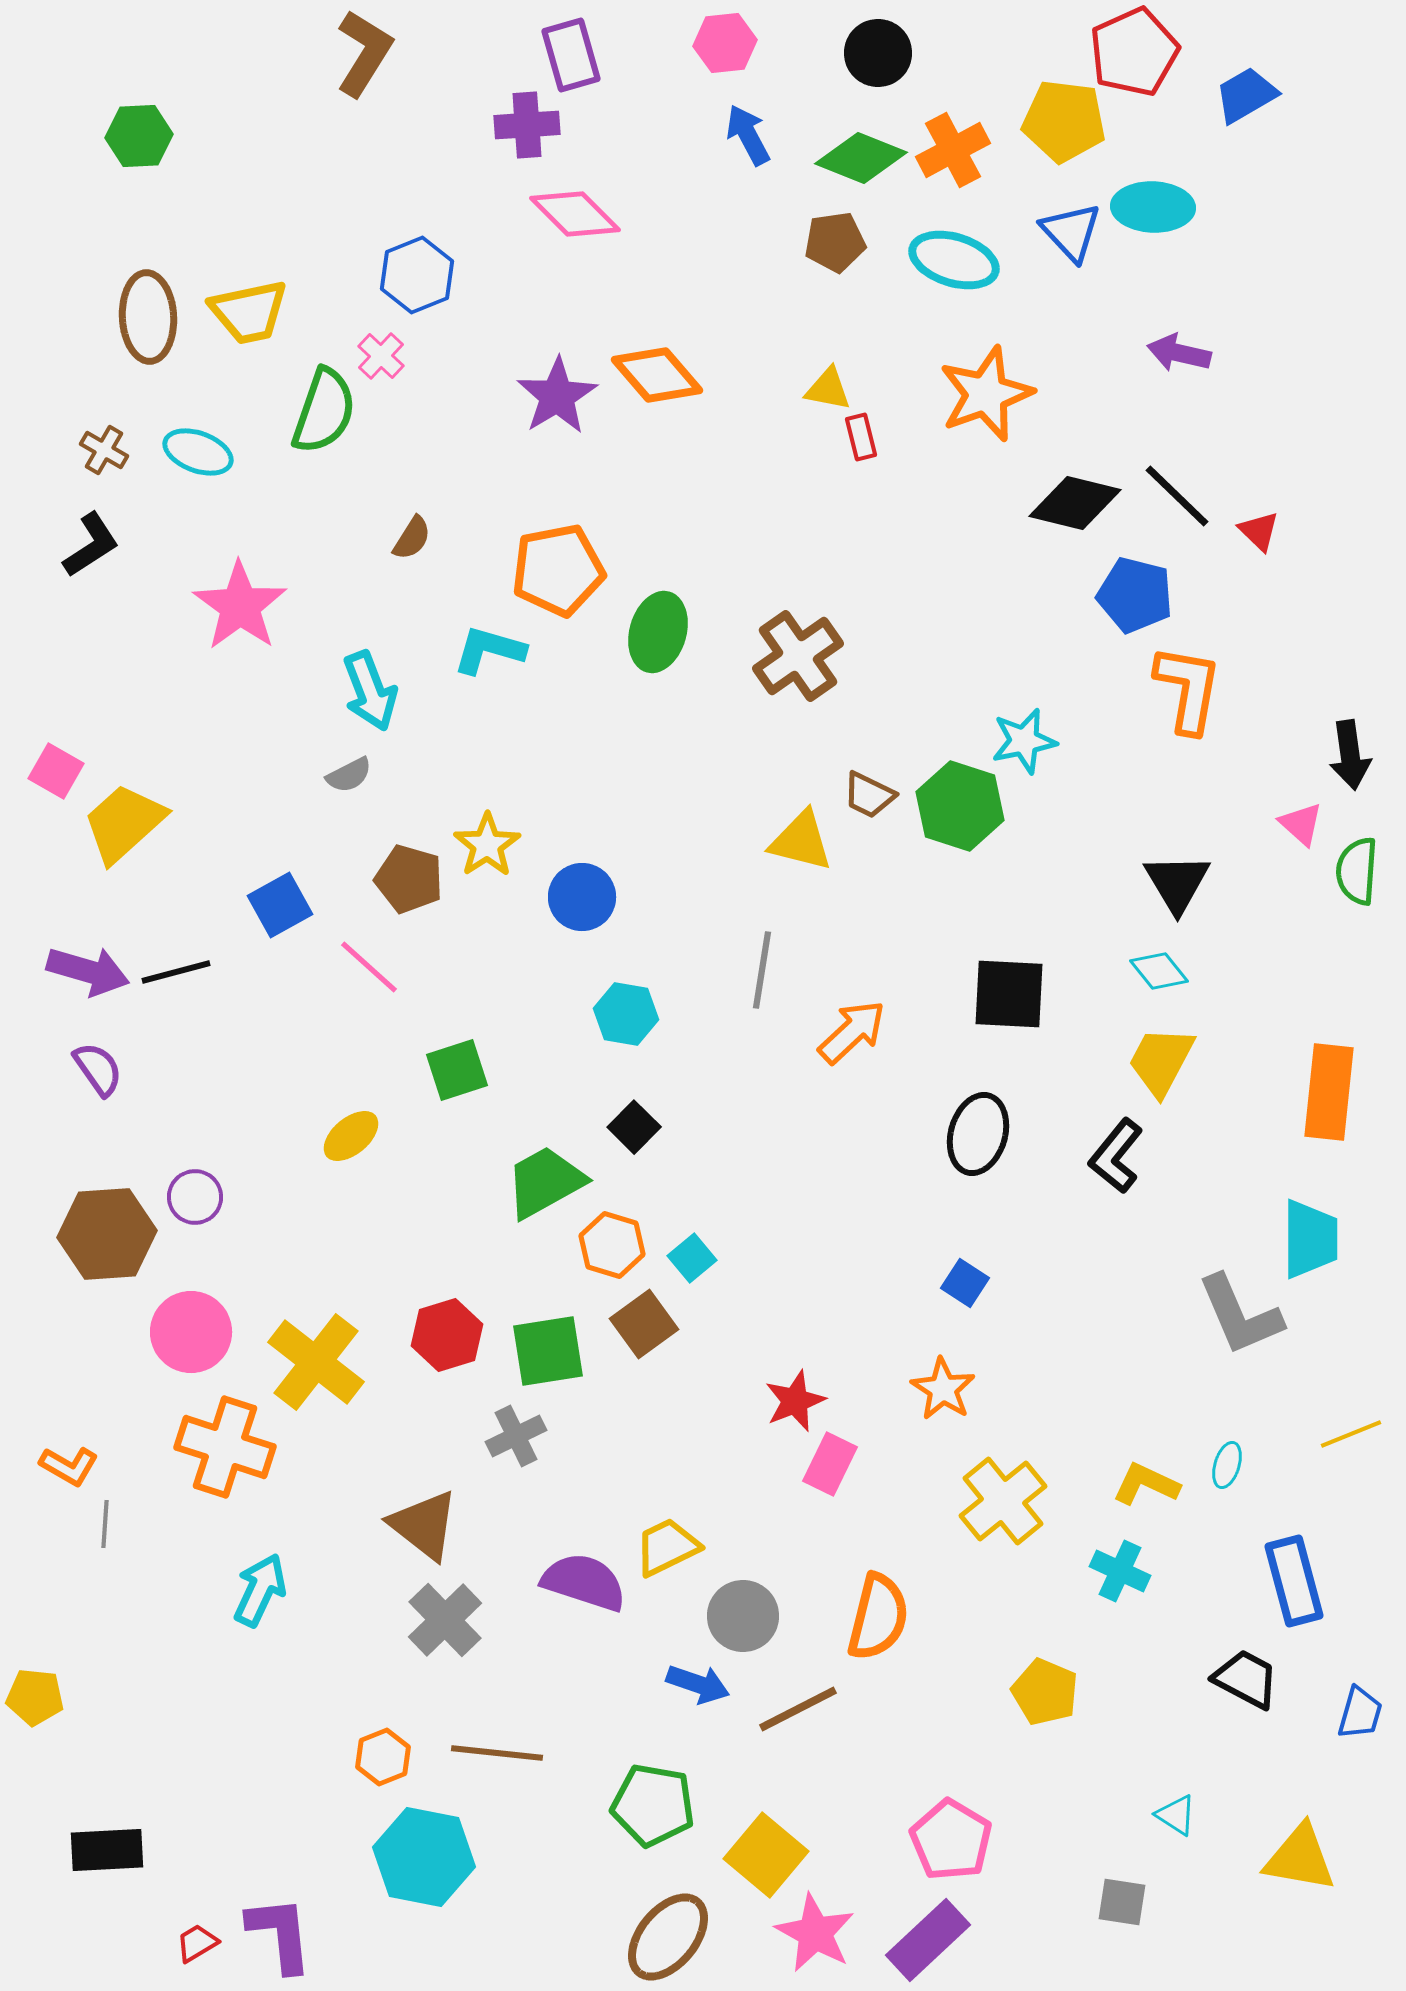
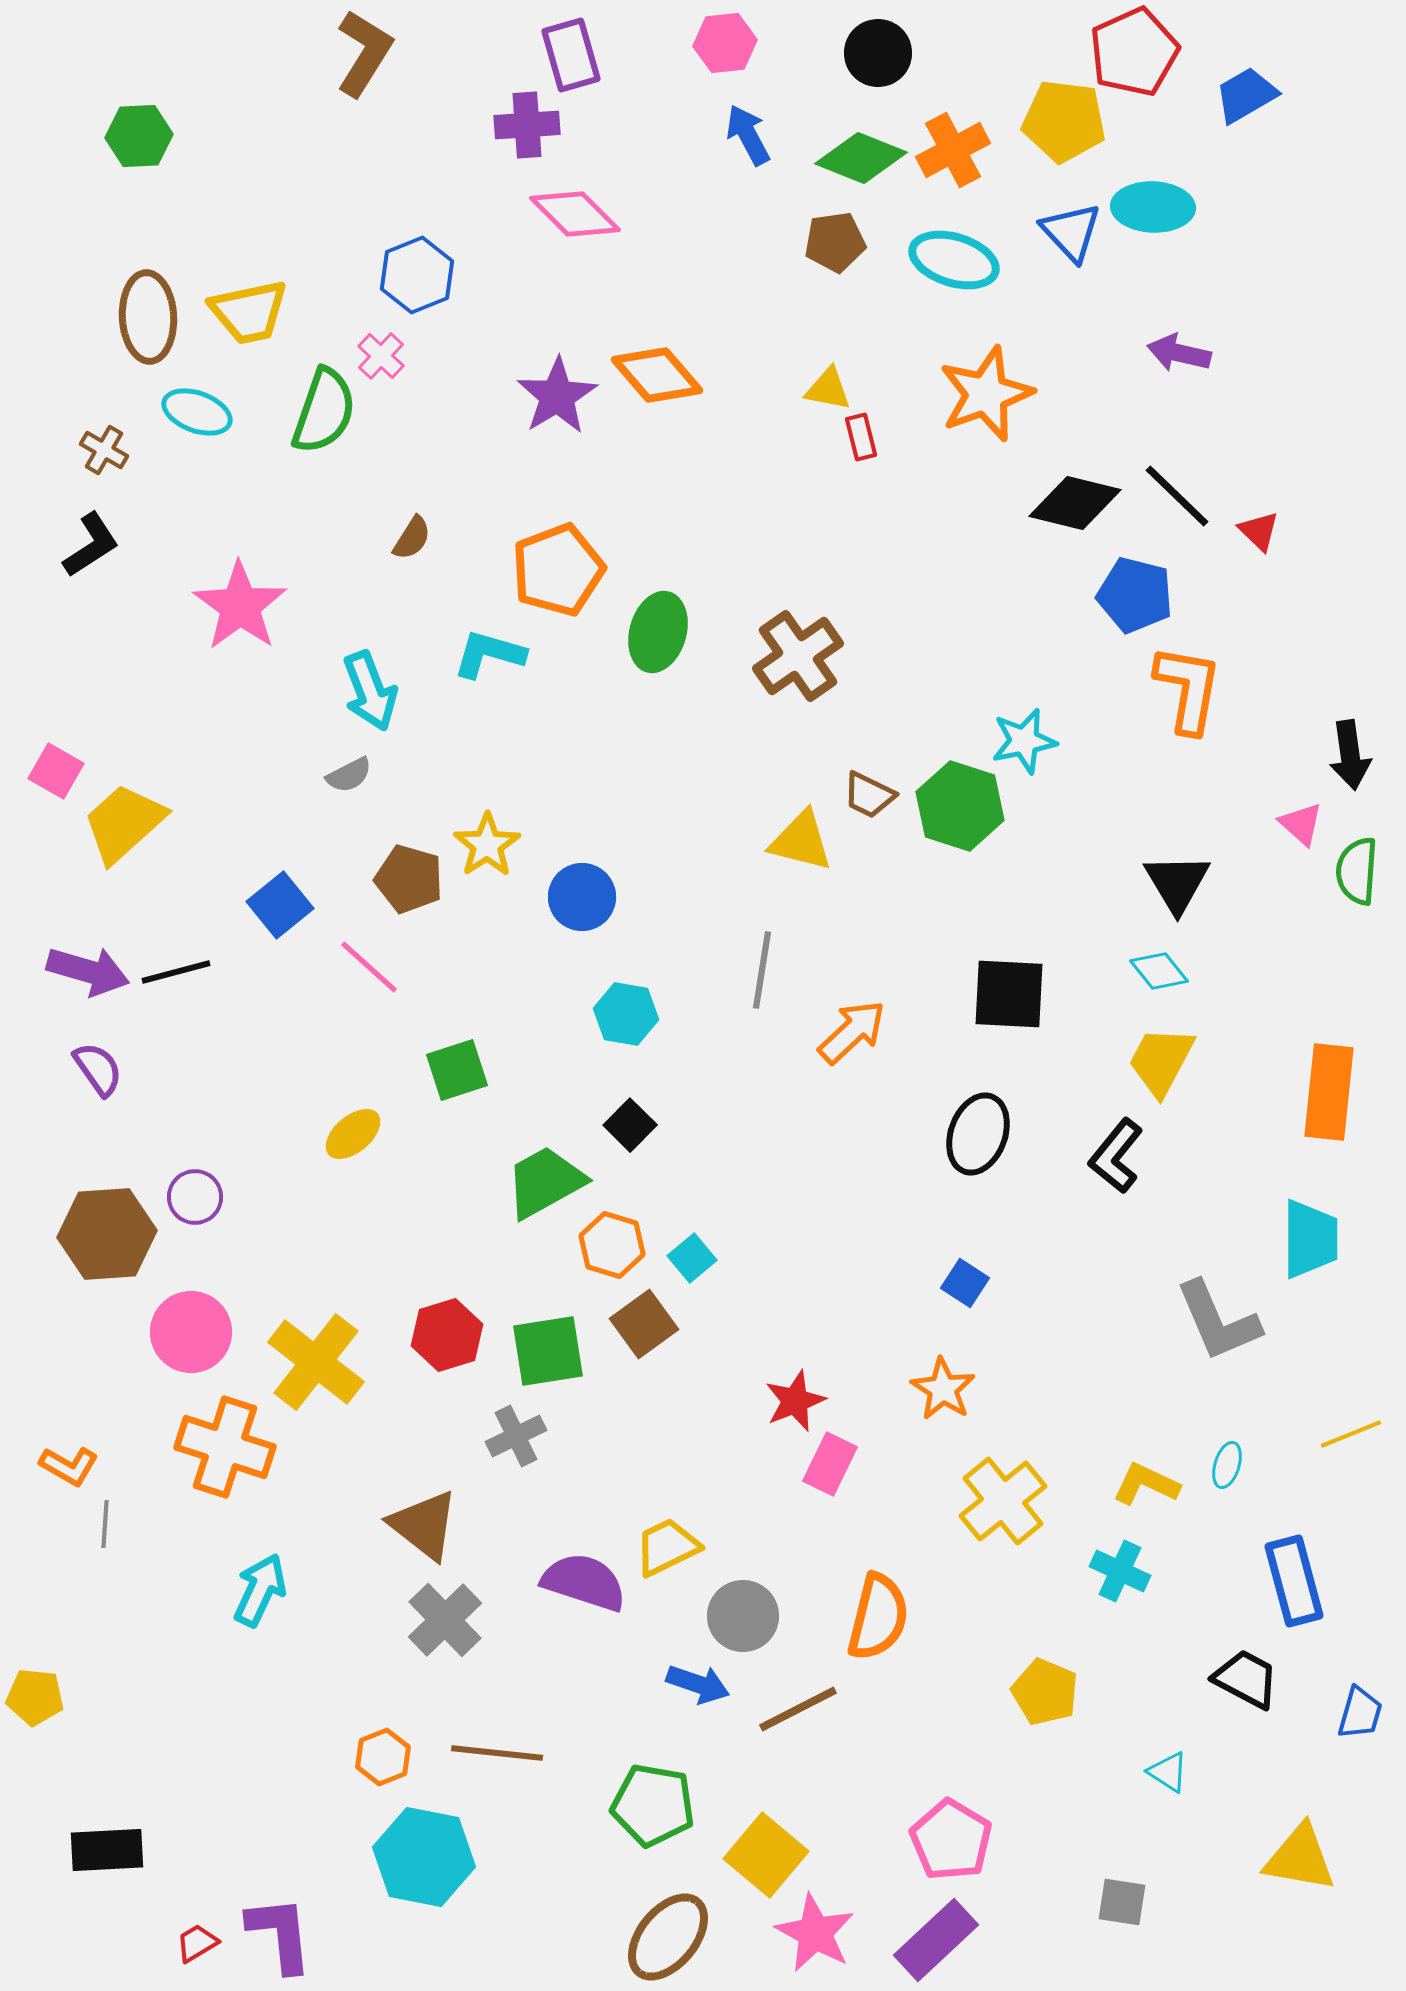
cyan ellipse at (198, 452): moved 1 px left, 40 px up
orange pentagon at (558, 570): rotated 10 degrees counterclockwise
cyan L-shape at (489, 650): moved 4 px down
blue square at (280, 905): rotated 10 degrees counterclockwise
black square at (634, 1127): moved 4 px left, 2 px up
black ellipse at (978, 1134): rotated 4 degrees clockwise
yellow ellipse at (351, 1136): moved 2 px right, 2 px up
gray L-shape at (1240, 1315): moved 22 px left, 6 px down
cyan triangle at (1176, 1815): moved 8 px left, 43 px up
purple rectangle at (928, 1940): moved 8 px right
